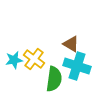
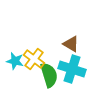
cyan star: moved 1 px right, 1 px down; rotated 24 degrees clockwise
cyan cross: moved 5 px left, 3 px down
green semicircle: moved 5 px left, 4 px up; rotated 25 degrees counterclockwise
